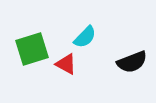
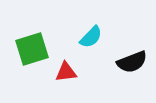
cyan semicircle: moved 6 px right
red triangle: moved 8 px down; rotated 35 degrees counterclockwise
